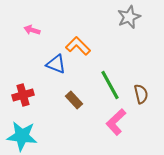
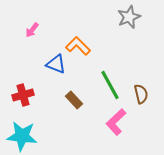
pink arrow: rotated 70 degrees counterclockwise
